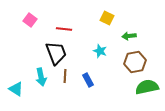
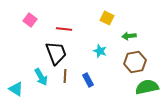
cyan arrow: rotated 18 degrees counterclockwise
